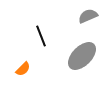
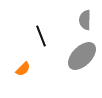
gray semicircle: moved 3 px left, 4 px down; rotated 66 degrees counterclockwise
